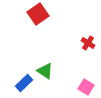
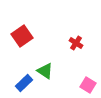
red square: moved 16 px left, 22 px down
red cross: moved 12 px left
pink square: moved 2 px right, 2 px up
